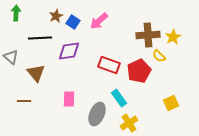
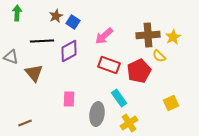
green arrow: moved 1 px right
pink arrow: moved 5 px right, 15 px down
black line: moved 2 px right, 3 px down
purple diamond: rotated 20 degrees counterclockwise
gray triangle: rotated 21 degrees counterclockwise
brown triangle: moved 2 px left
brown line: moved 1 px right, 22 px down; rotated 24 degrees counterclockwise
gray ellipse: rotated 15 degrees counterclockwise
